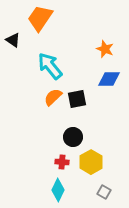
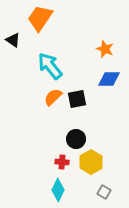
black circle: moved 3 px right, 2 px down
